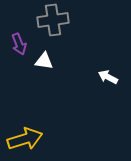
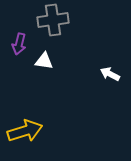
purple arrow: rotated 35 degrees clockwise
white arrow: moved 2 px right, 3 px up
yellow arrow: moved 8 px up
